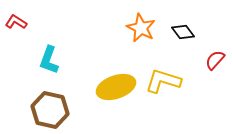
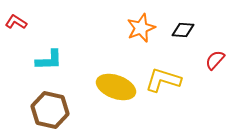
orange star: rotated 24 degrees clockwise
black diamond: moved 2 px up; rotated 50 degrees counterclockwise
cyan L-shape: rotated 112 degrees counterclockwise
yellow L-shape: moved 1 px up
yellow ellipse: rotated 39 degrees clockwise
